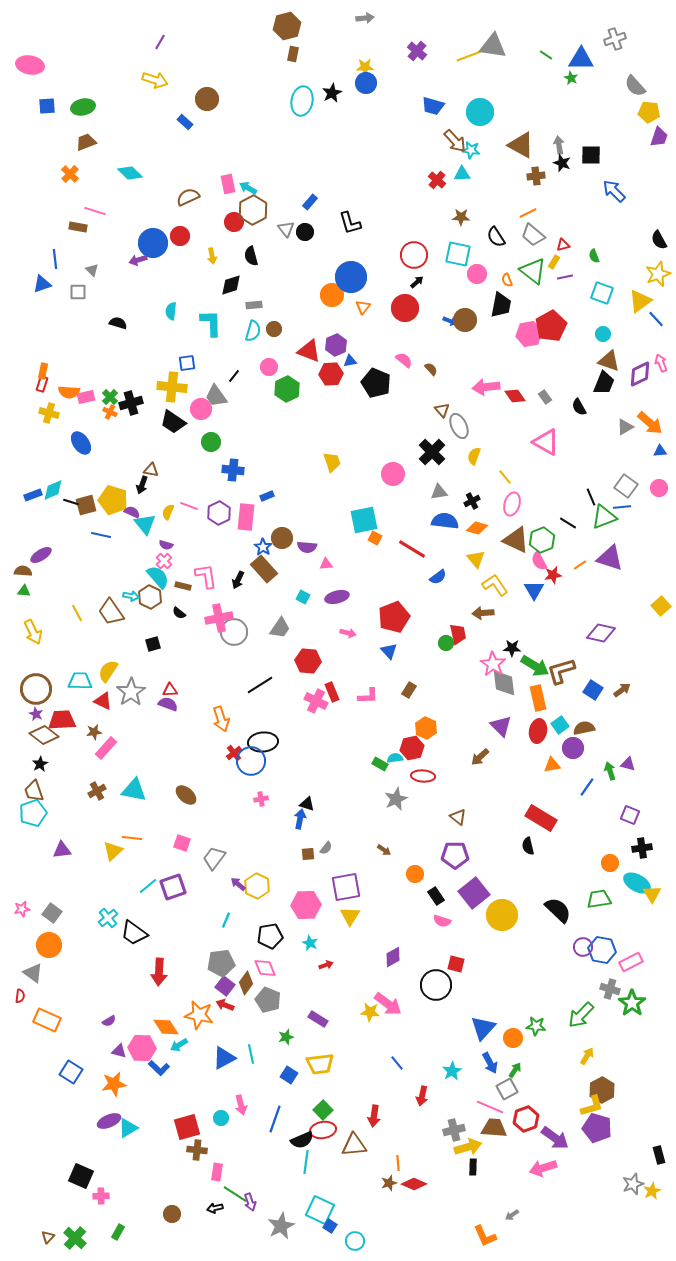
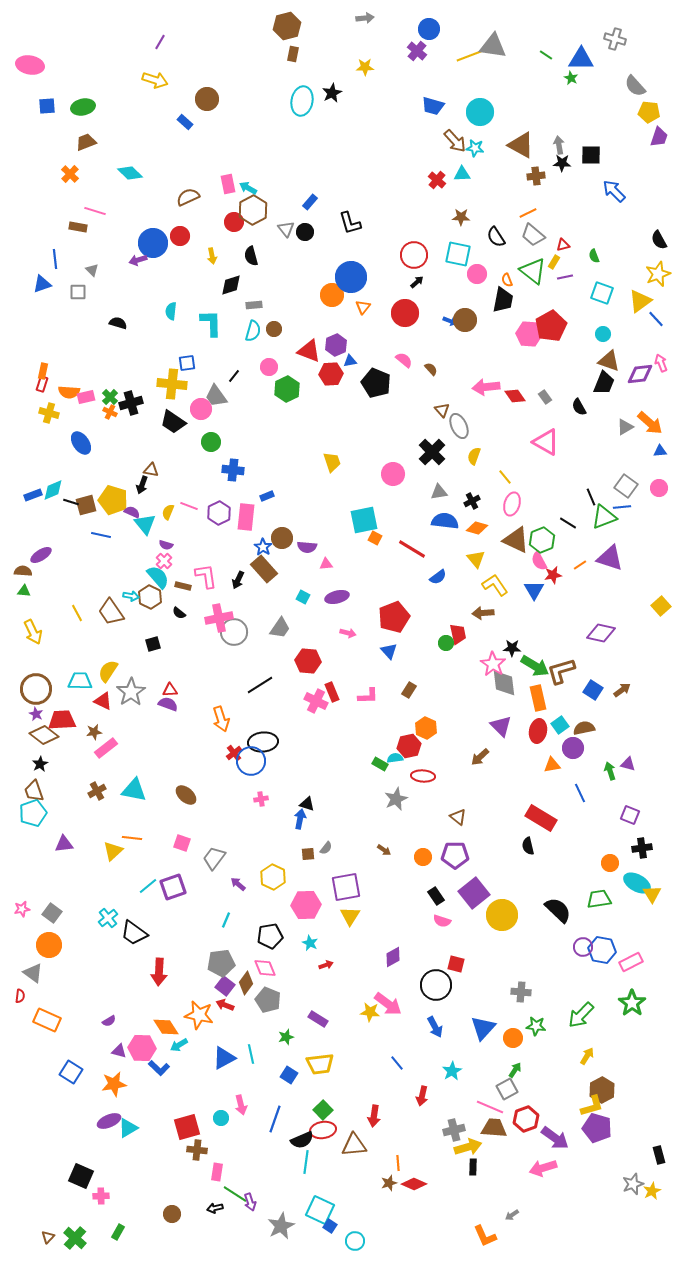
gray cross at (615, 39): rotated 35 degrees clockwise
blue circle at (366, 83): moved 63 px right, 54 px up
cyan star at (471, 150): moved 4 px right, 2 px up
black star at (562, 163): rotated 18 degrees counterclockwise
black trapezoid at (501, 305): moved 2 px right, 5 px up
red circle at (405, 308): moved 5 px down
pink hexagon at (529, 334): rotated 15 degrees clockwise
purple diamond at (640, 374): rotated 20 degrees clockwise
yellow cross at (172, 387): moved 3 px up
pink rectangle at (106, 748): rotated 10 degrees clockwise
red hexagon at (412, 748): moved 3 px left, 2 px up
blue line at (587, 787): moved 7 px left, 6 px down; rotated 60 degrees counterclockwise
purple triangle at (62, 850): moved 2 px right, 6 px up
orange circle at (415, 874): moved 8 px right, 17 px up
yellow hexagon at (257, 886): moved 16 px right, 9 px up
gray cross at (610, 989): moved 89 px left, 3 px down; rotated 12 degrees counterclockwise
blue arrow at (490, 1063): moved 55 px left, 36 px up
